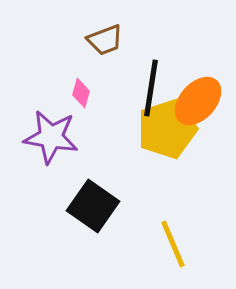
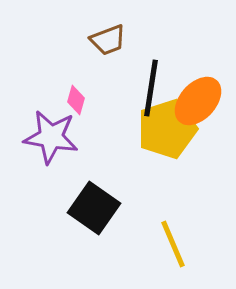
brown trapezoid: moved 3 px right
pink diamond: moved 5 px left, 7 px down
black square: moved 1 px right, 2 px down
